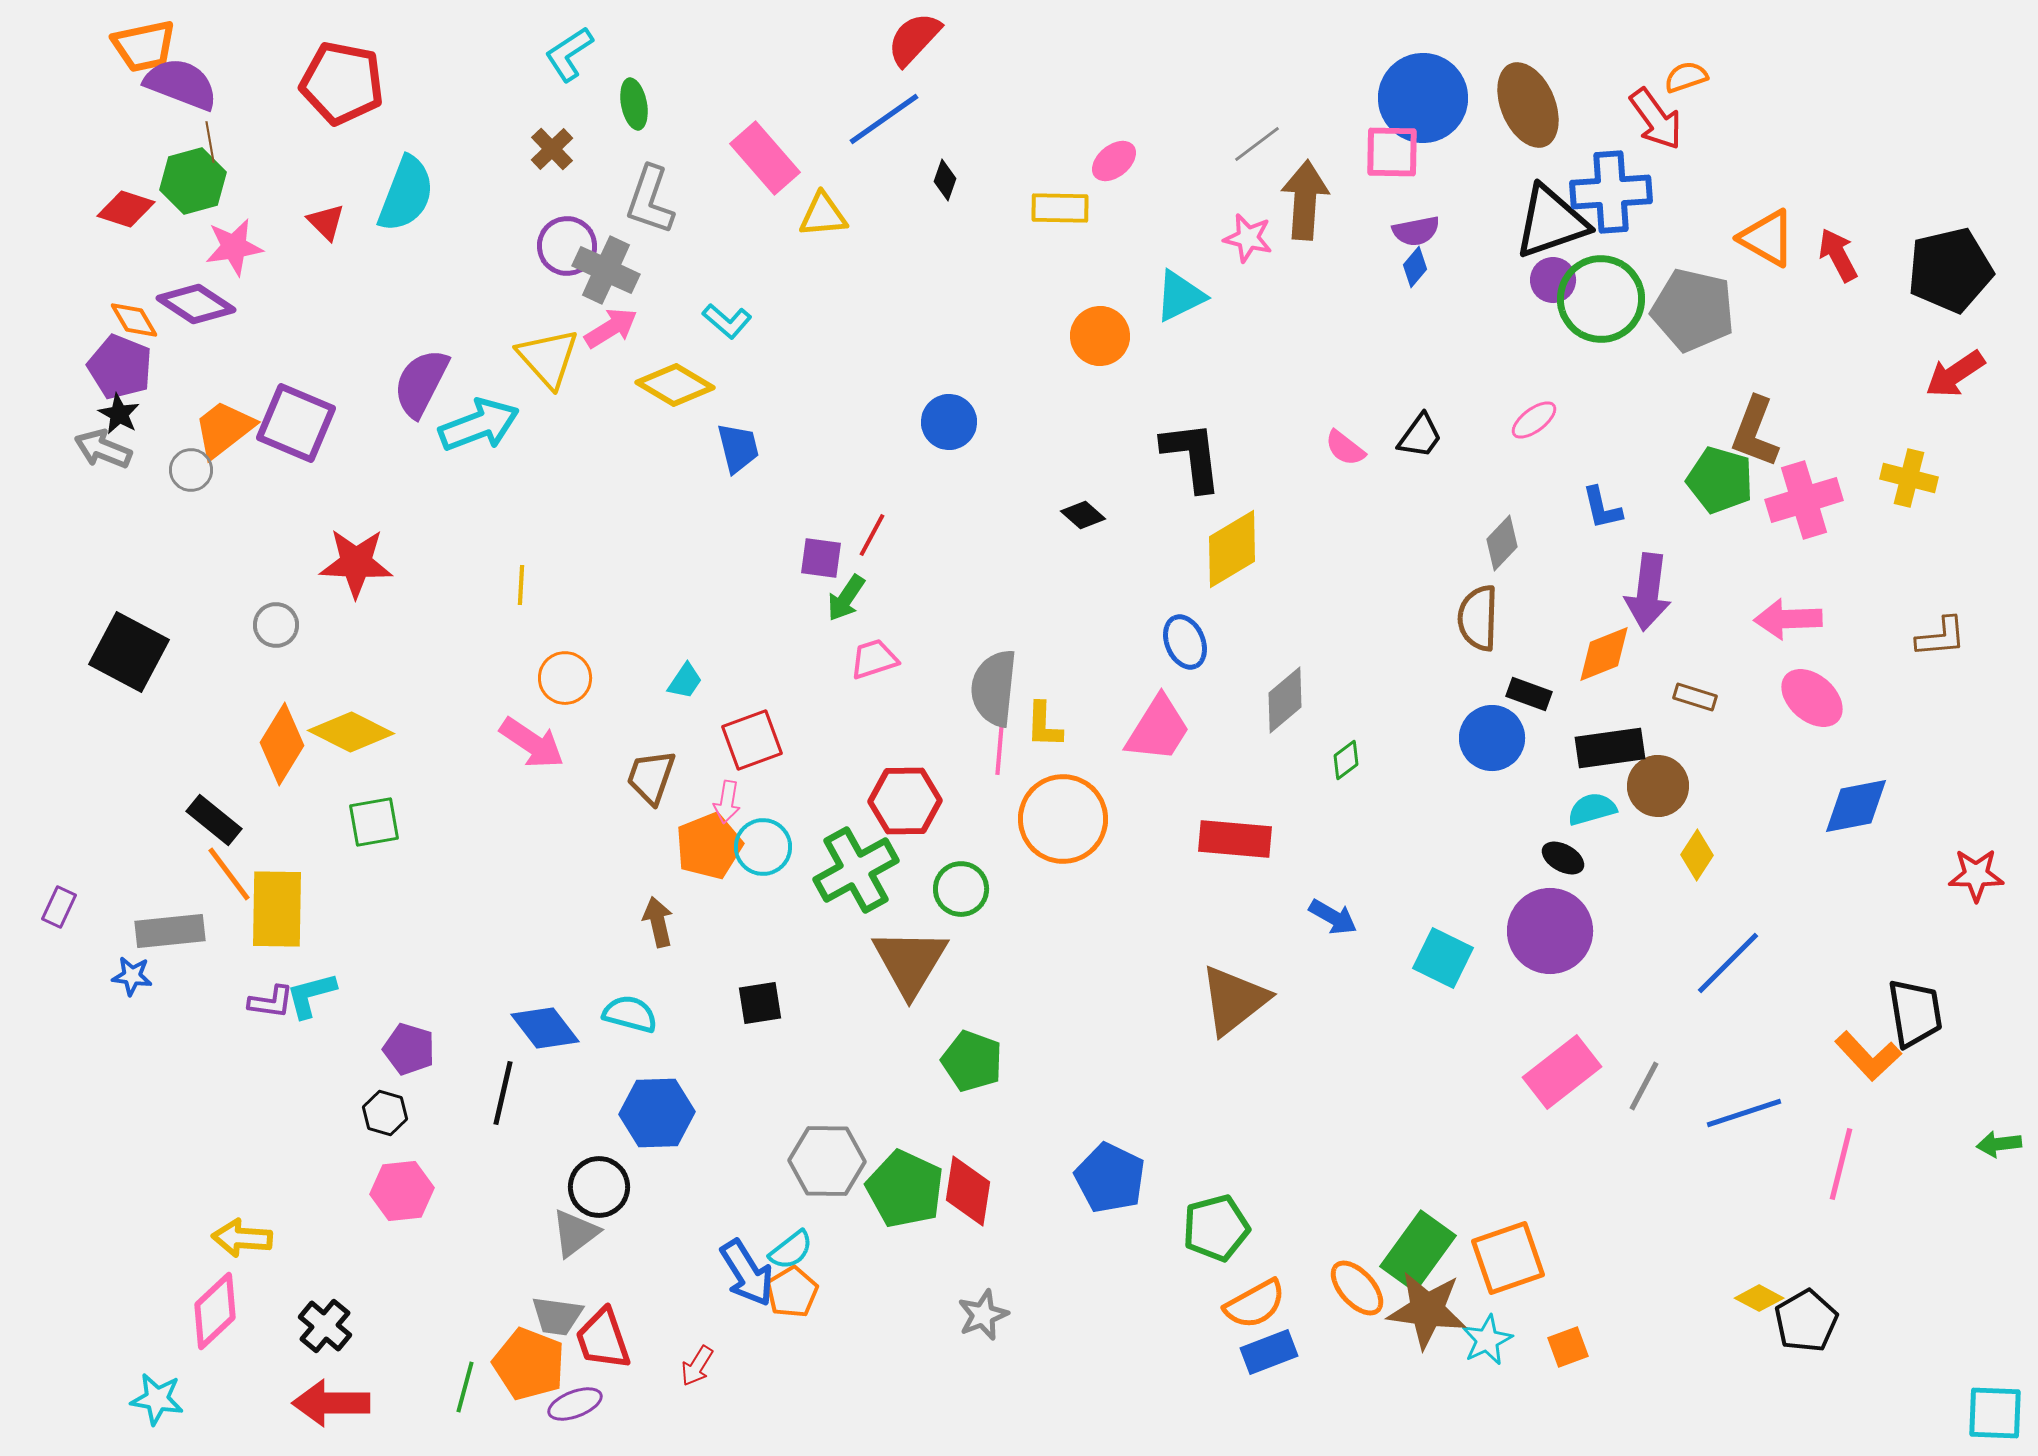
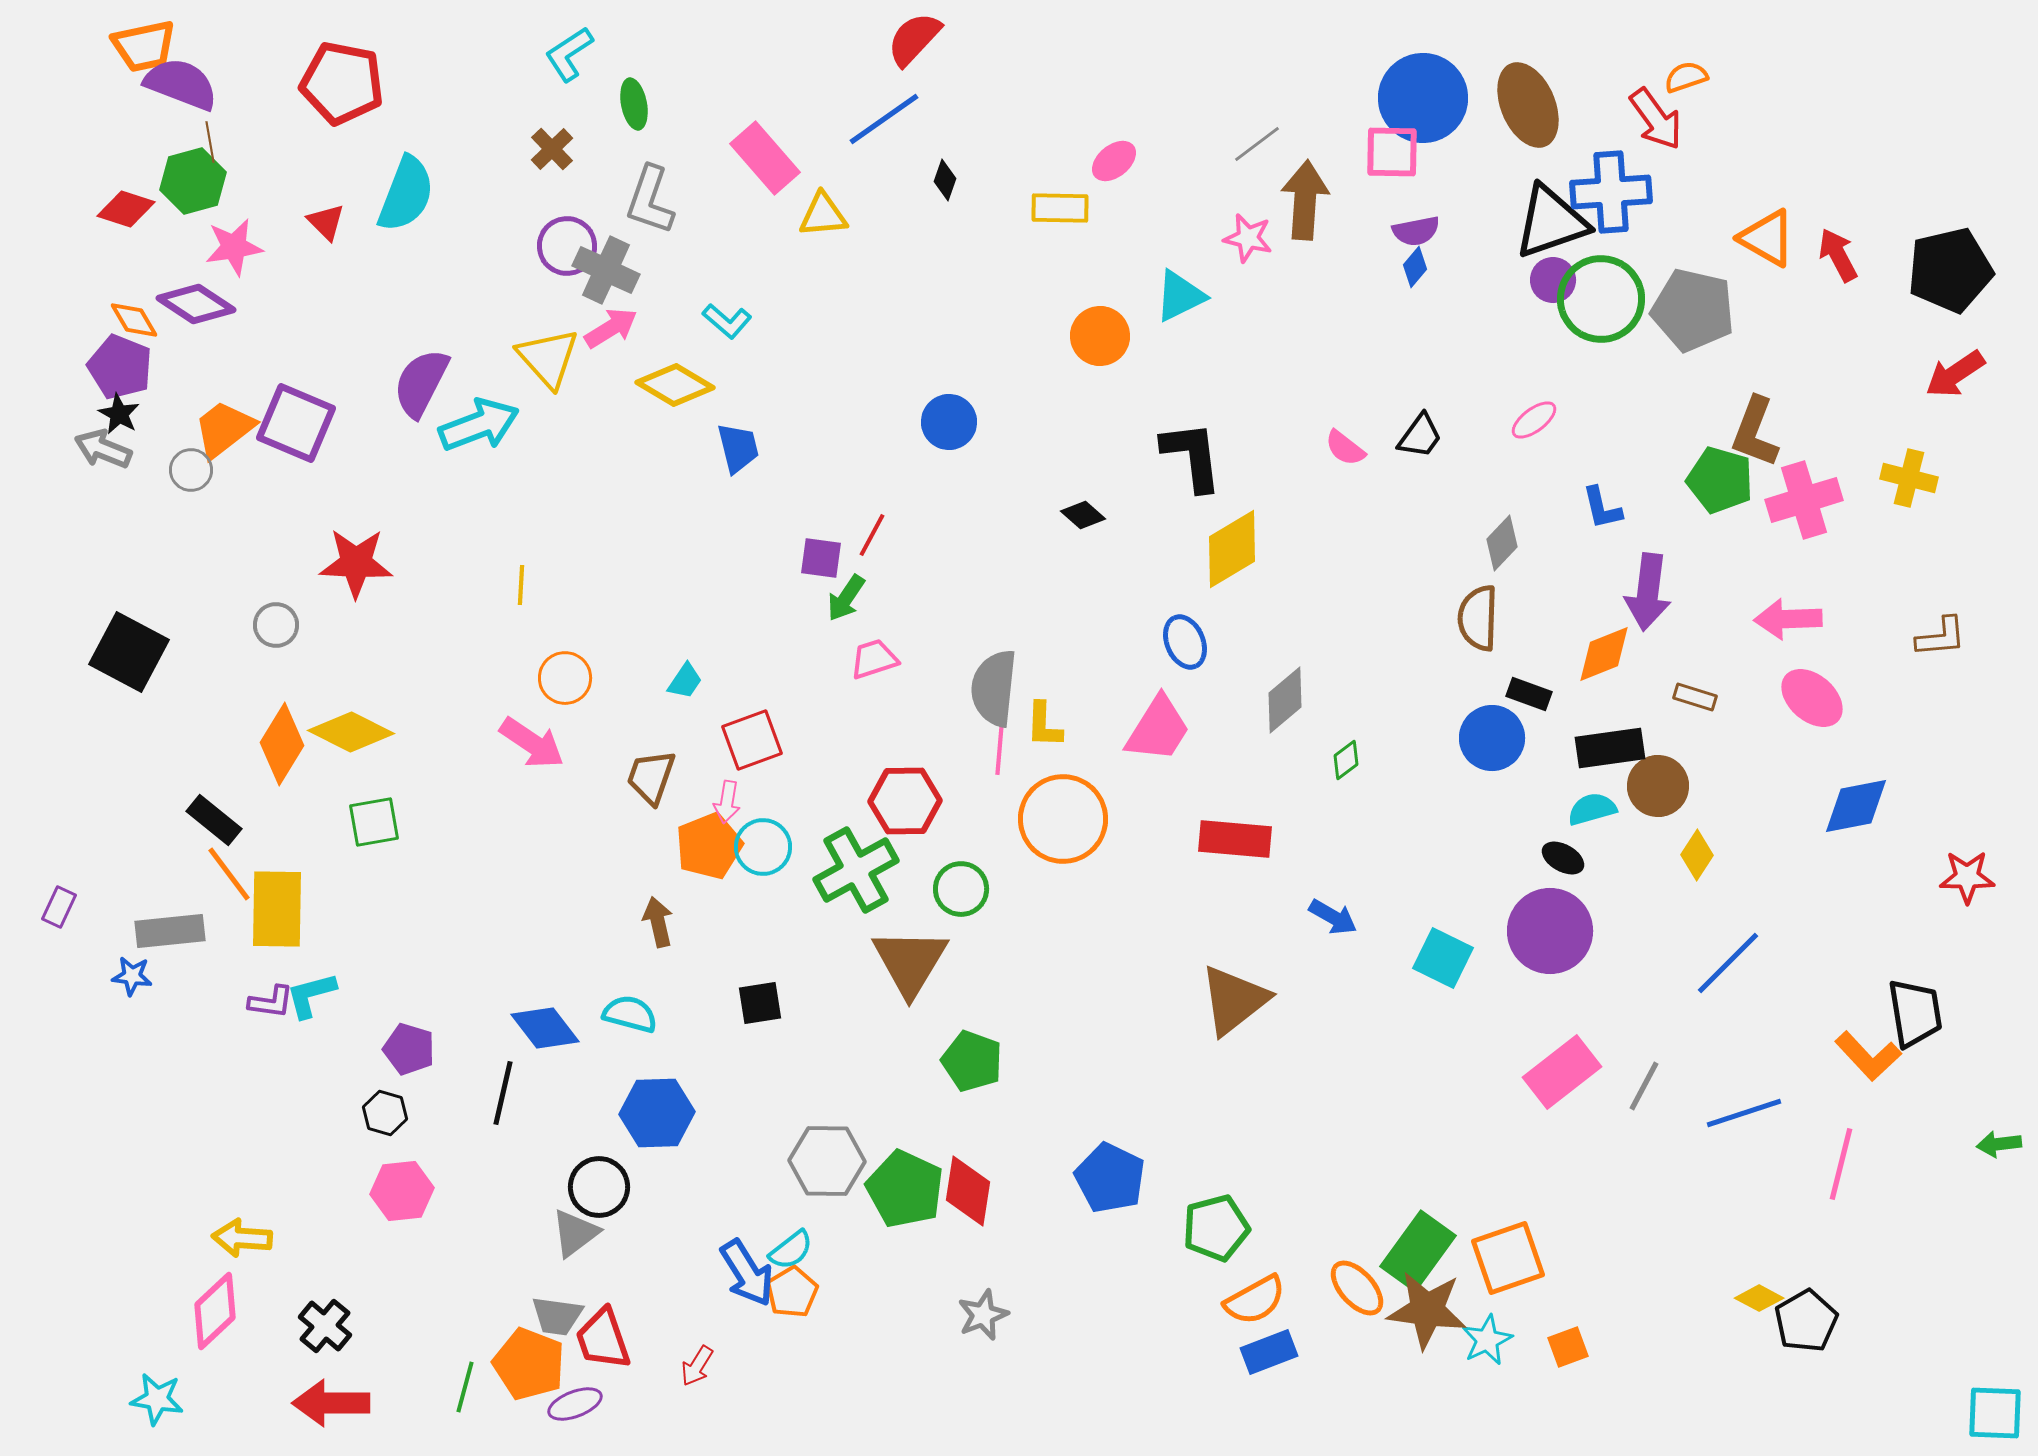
red star at (1976, 875): moved 9 px left, 2 px down
orange semicircle at (1255, 1304): moved 4 px up
